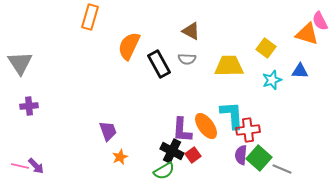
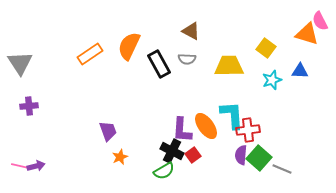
orange rectangle: moved 37 px down; rotated 40 degrees clockwise
purple arrow: rotated 60 degrees counterclockwise
